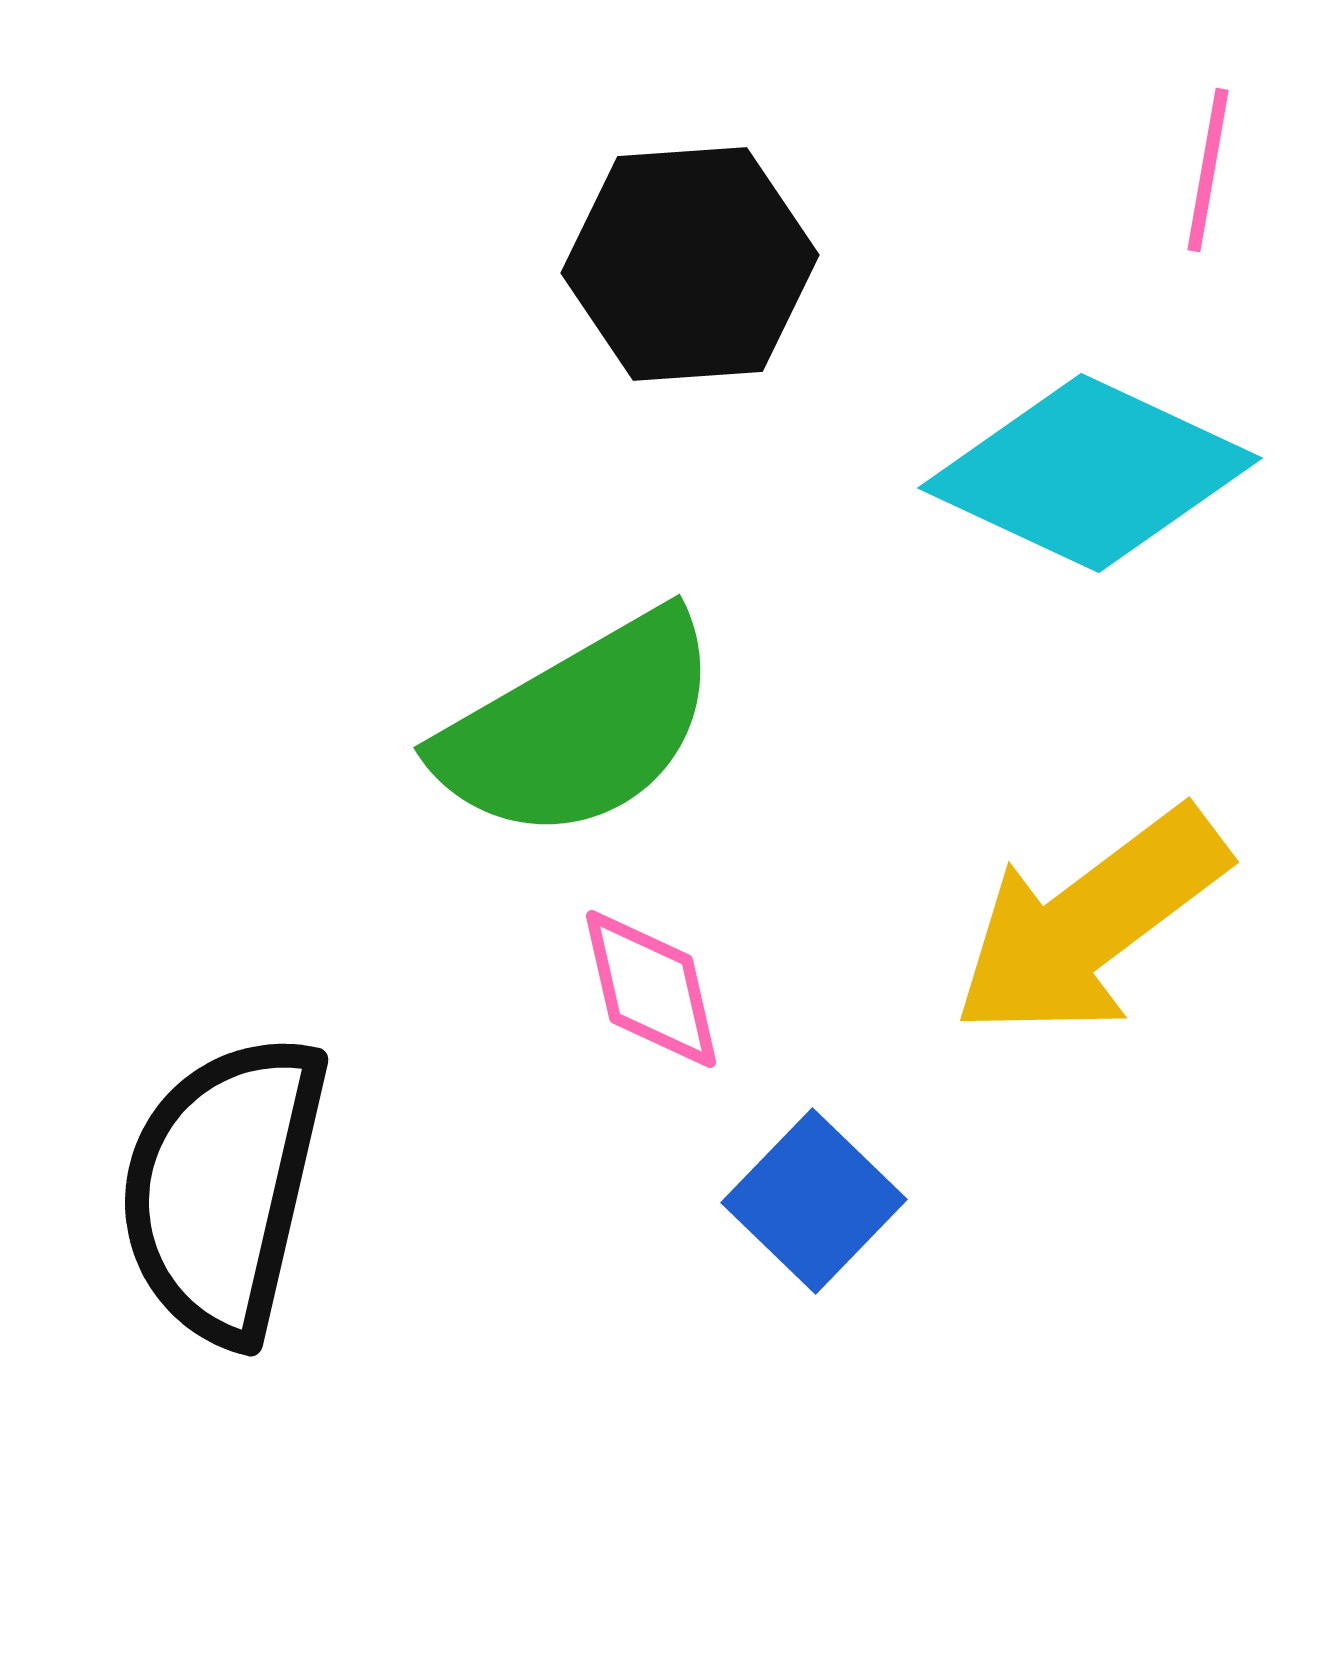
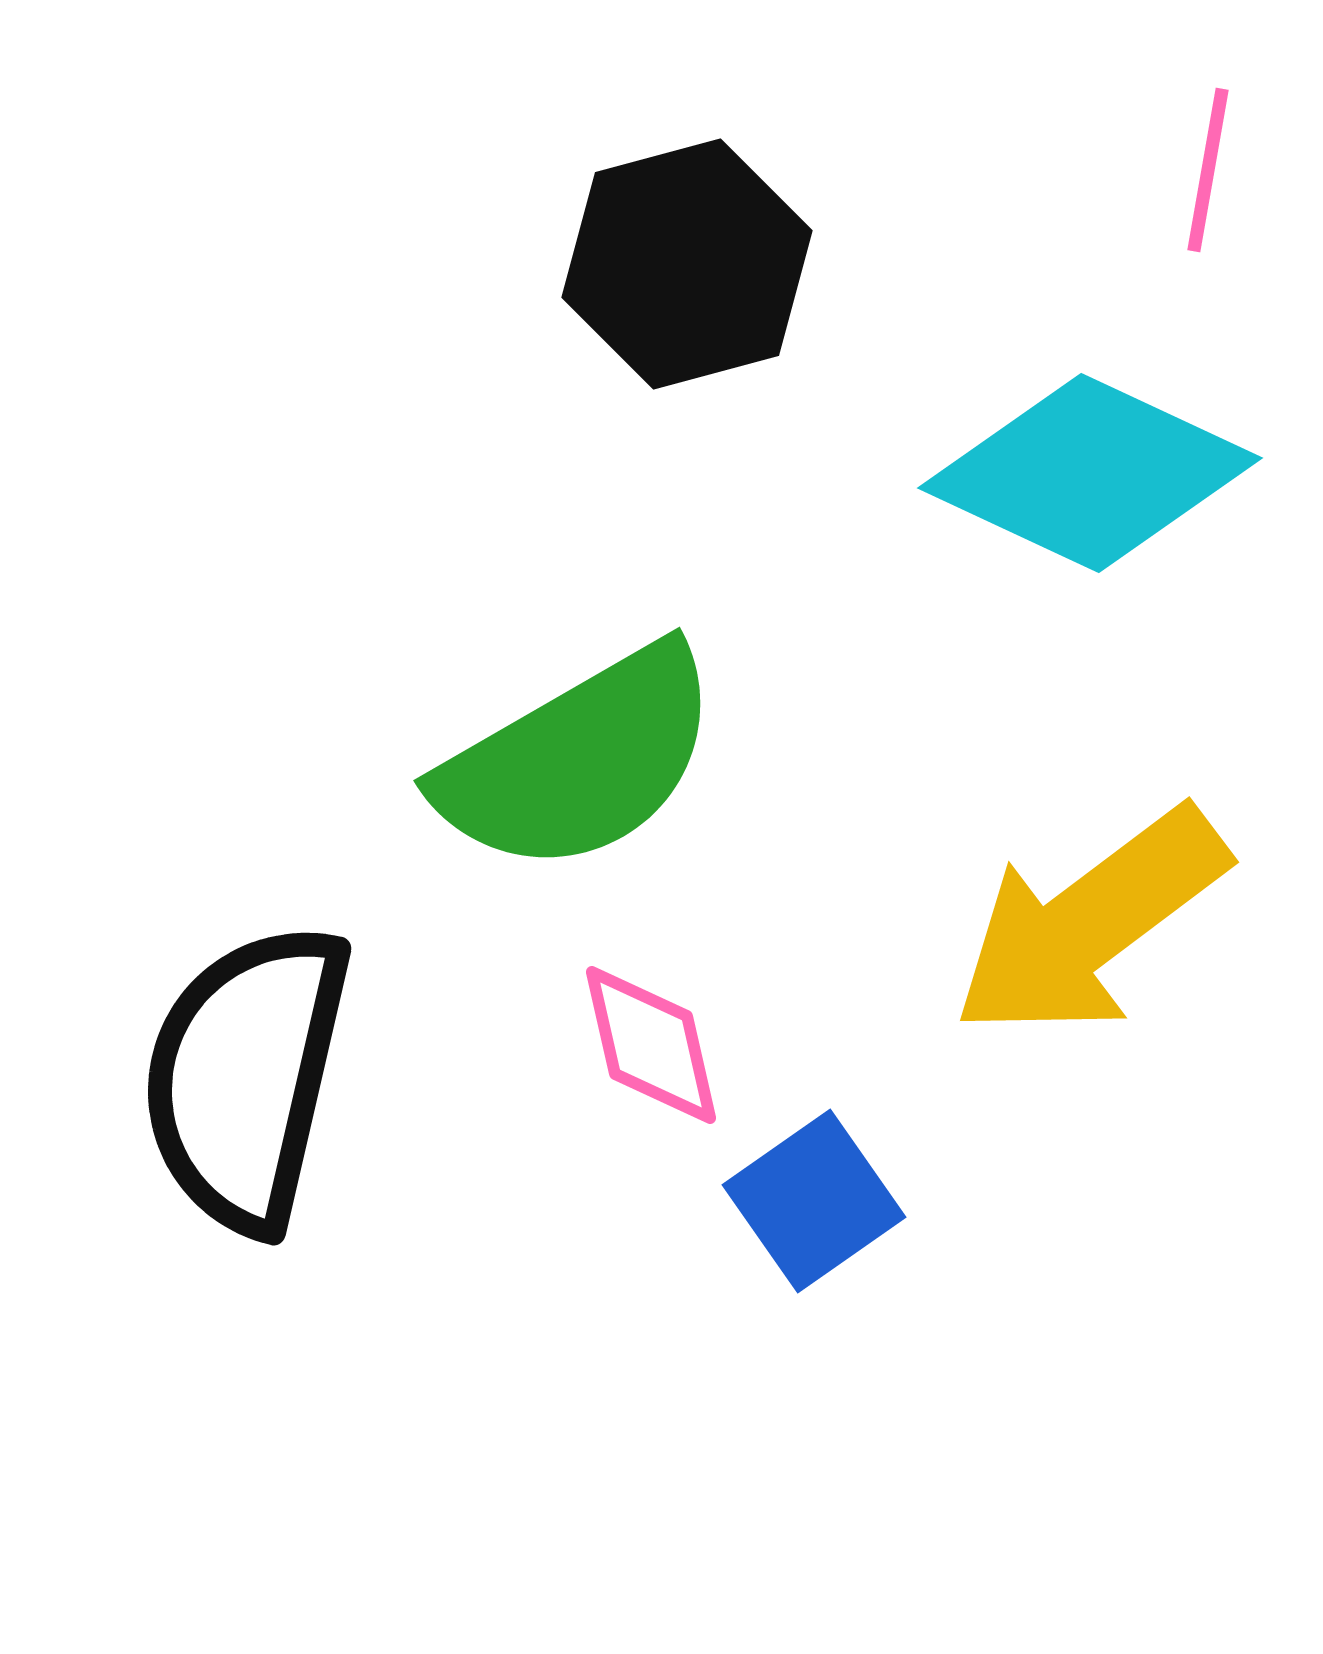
black hexagon: moved 3 px left; rotated 11 degrees counterclockwise
green semicircle: moved 33 px down
pink diamond: moved 56 px down
black semicircle: moved 23 px right, 111 px up
blue square: rotated 11 degrees clockwise
